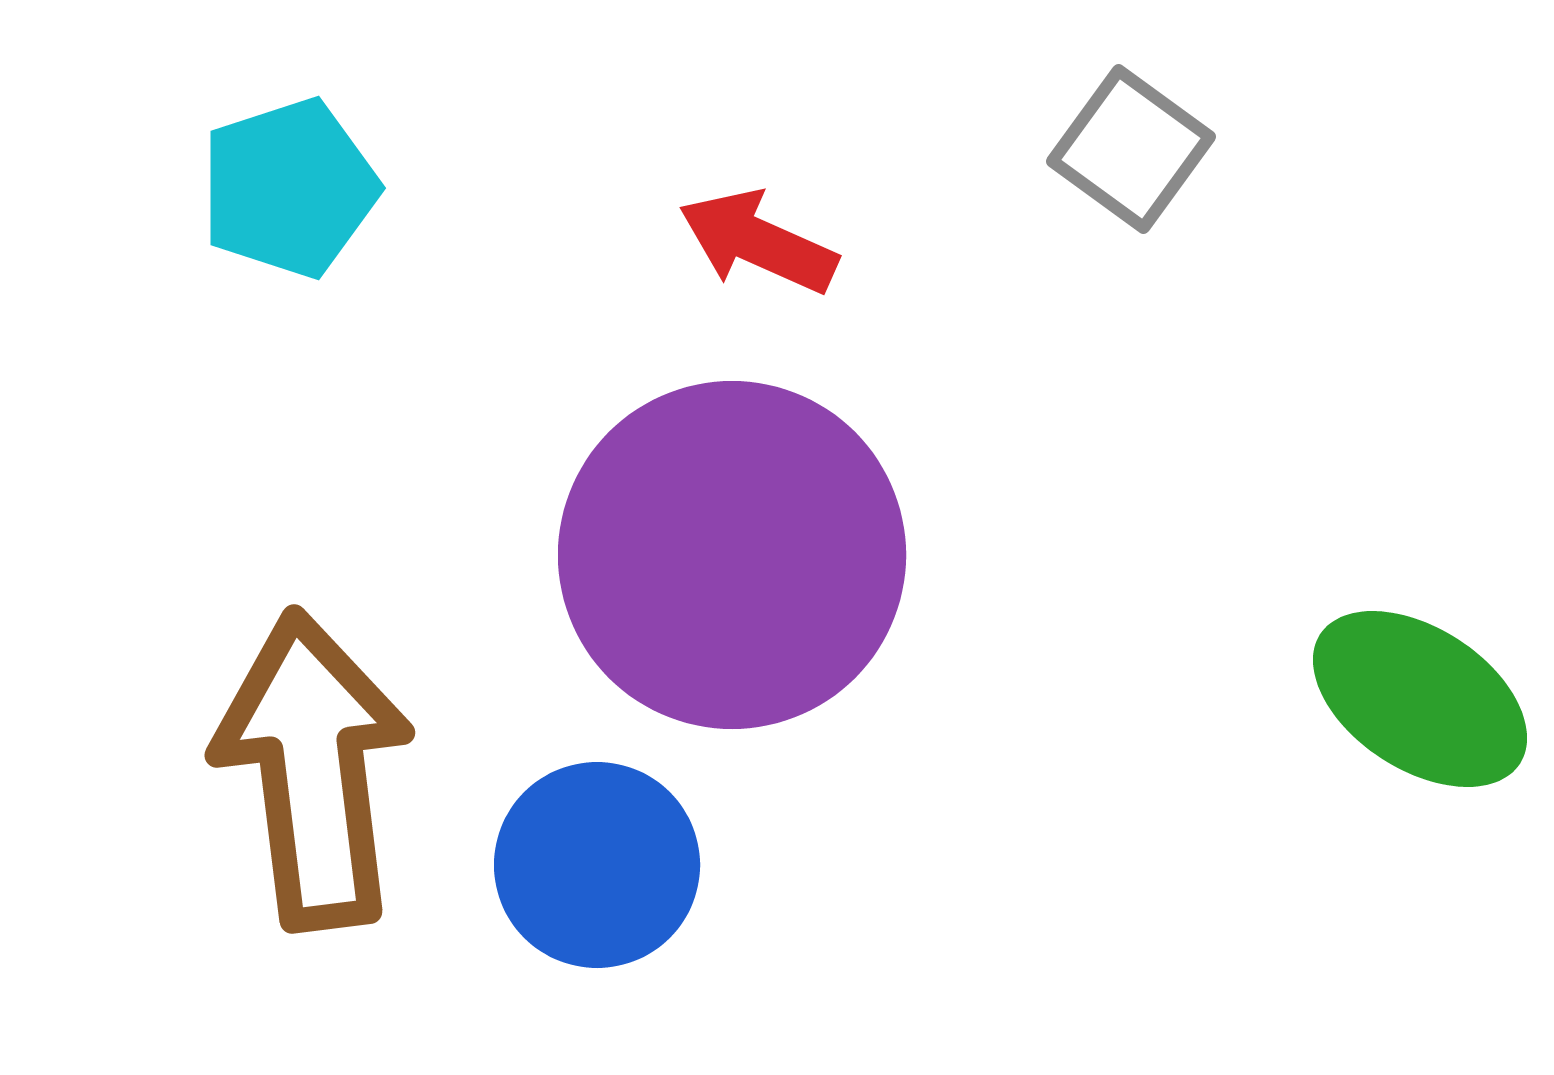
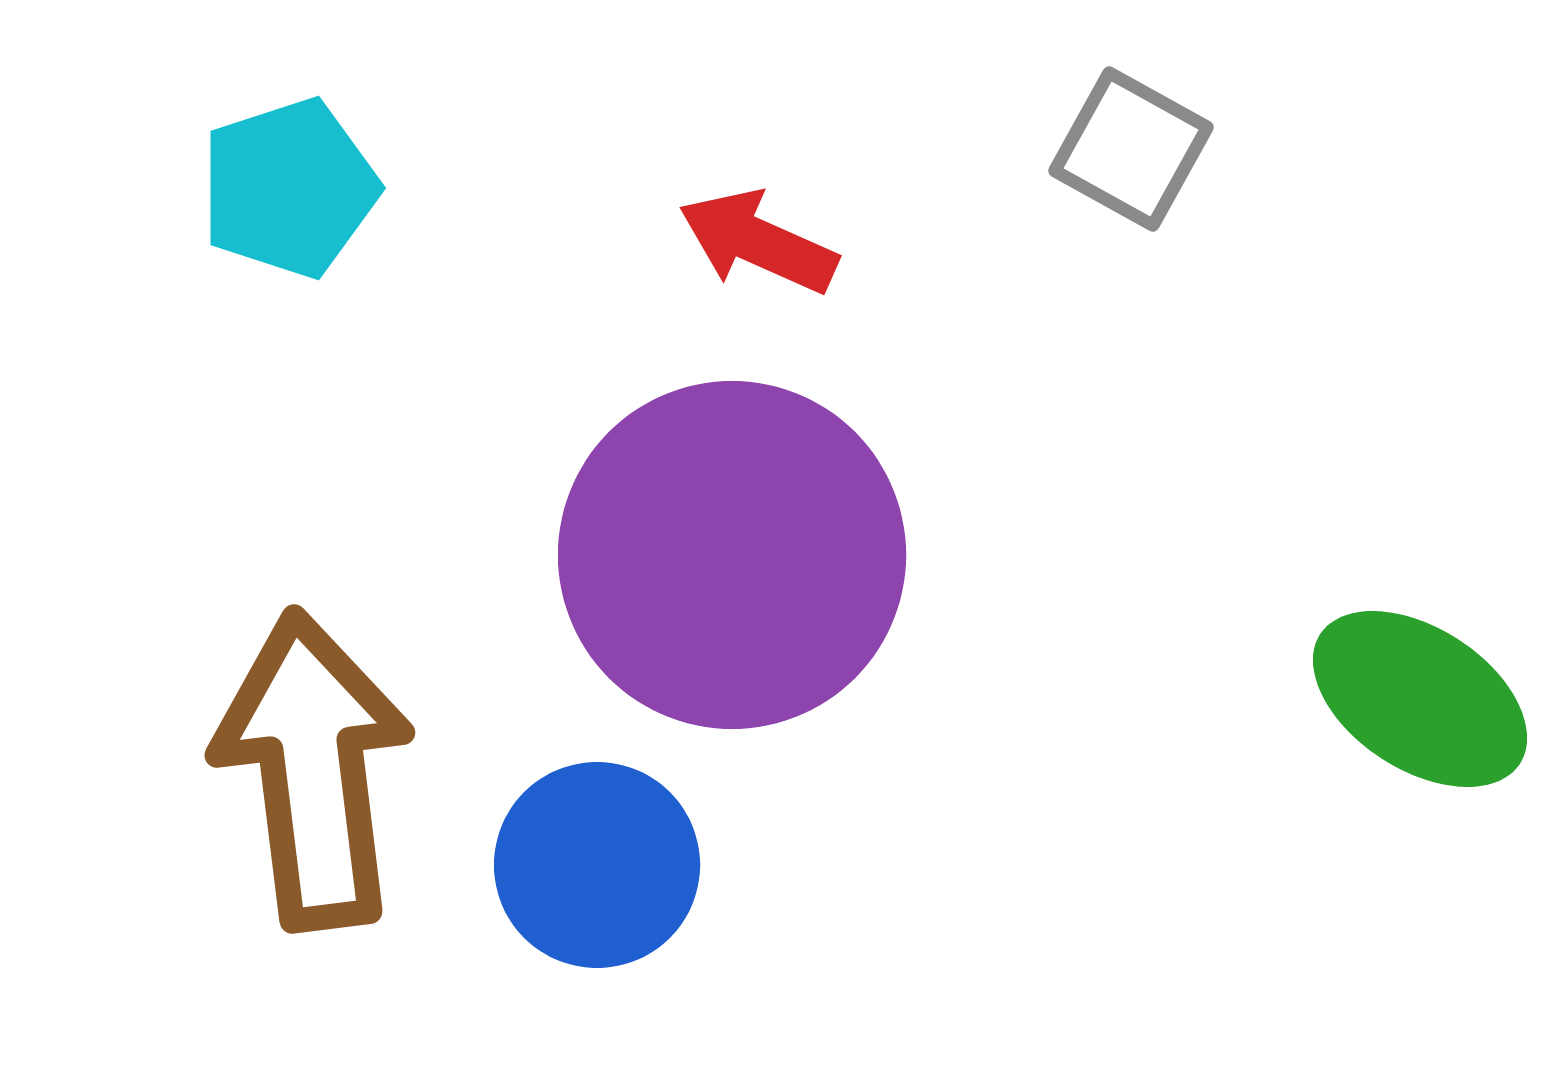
gray square: rotated 7 degrees counterclockwise
